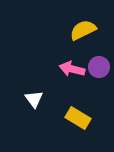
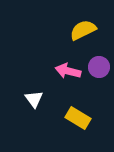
pink arrow: moved 4 px left, 2 px down
